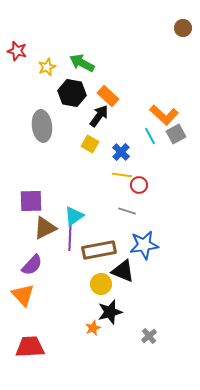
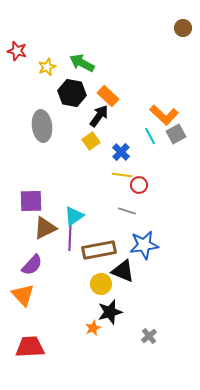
yellow square: moved 1 px right, 3 px up; rotated 24 degrees clockwise
